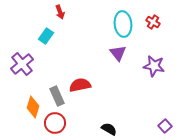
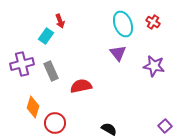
red arrow: moved 9 px down
cyan ellipse: rotated 15 degrees counterclockwise
purple cross: rotated 25 degrees clockwise
red semicircle: moved 1 px right, 1 px down
gray rectangle: moved 6 px left, 25 px up
